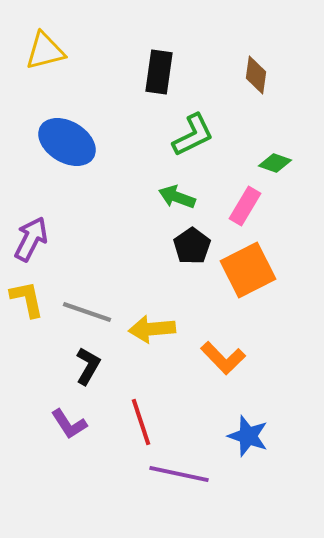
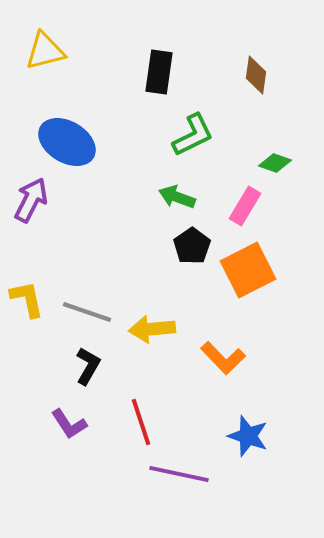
purple arrow: moved 39 px up
